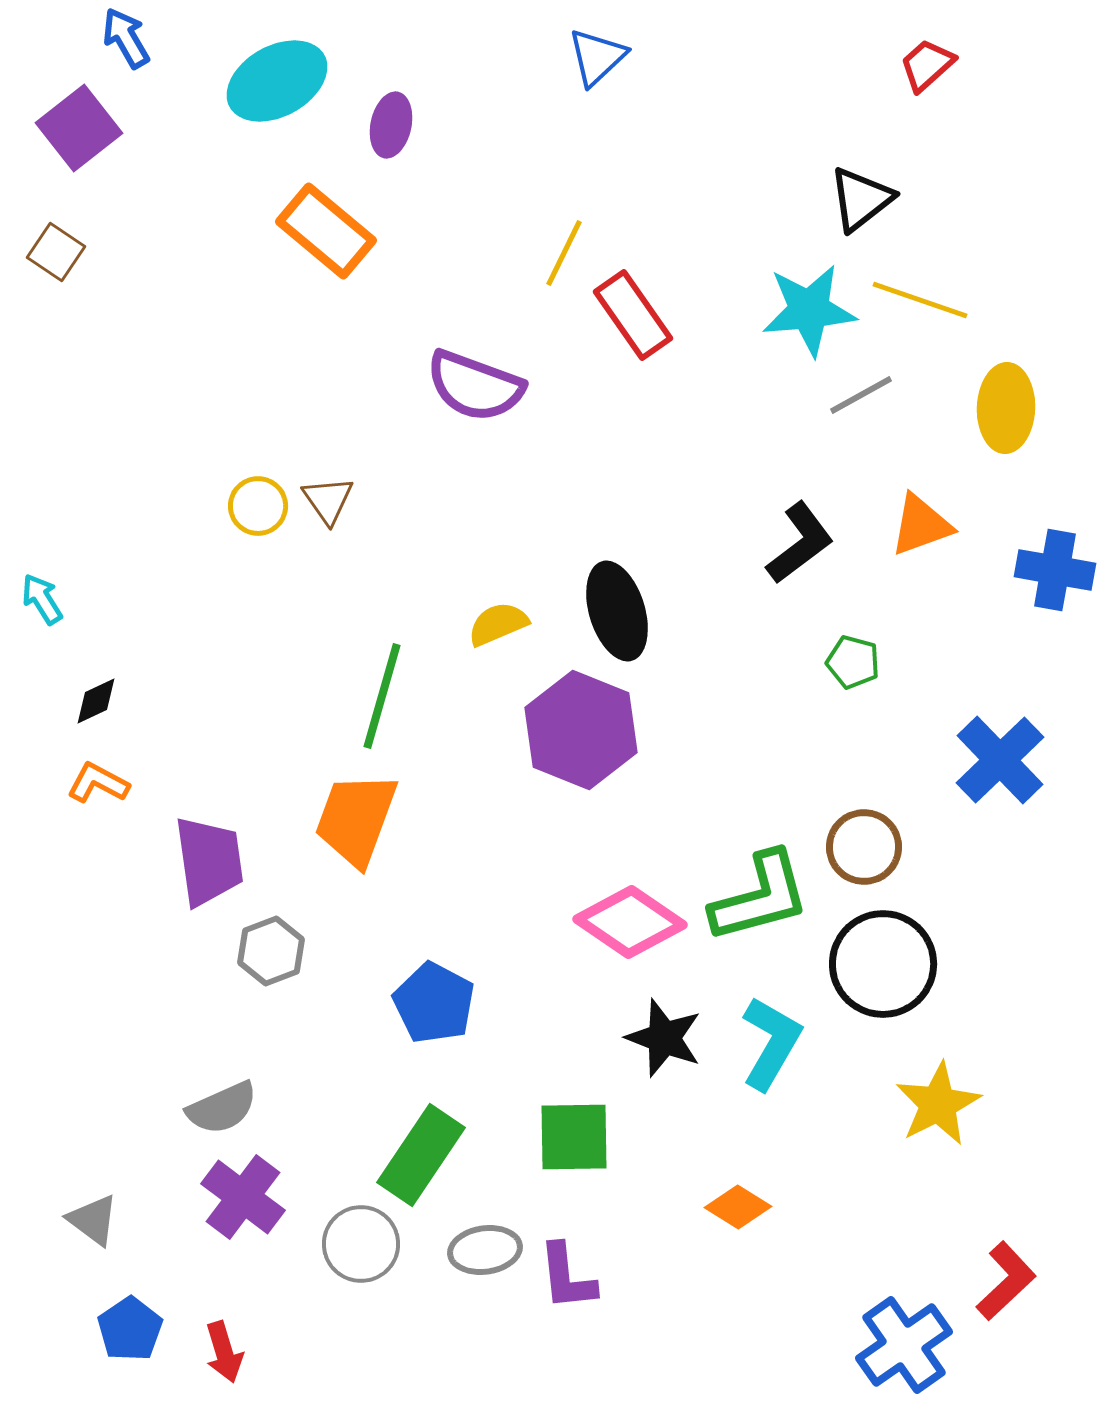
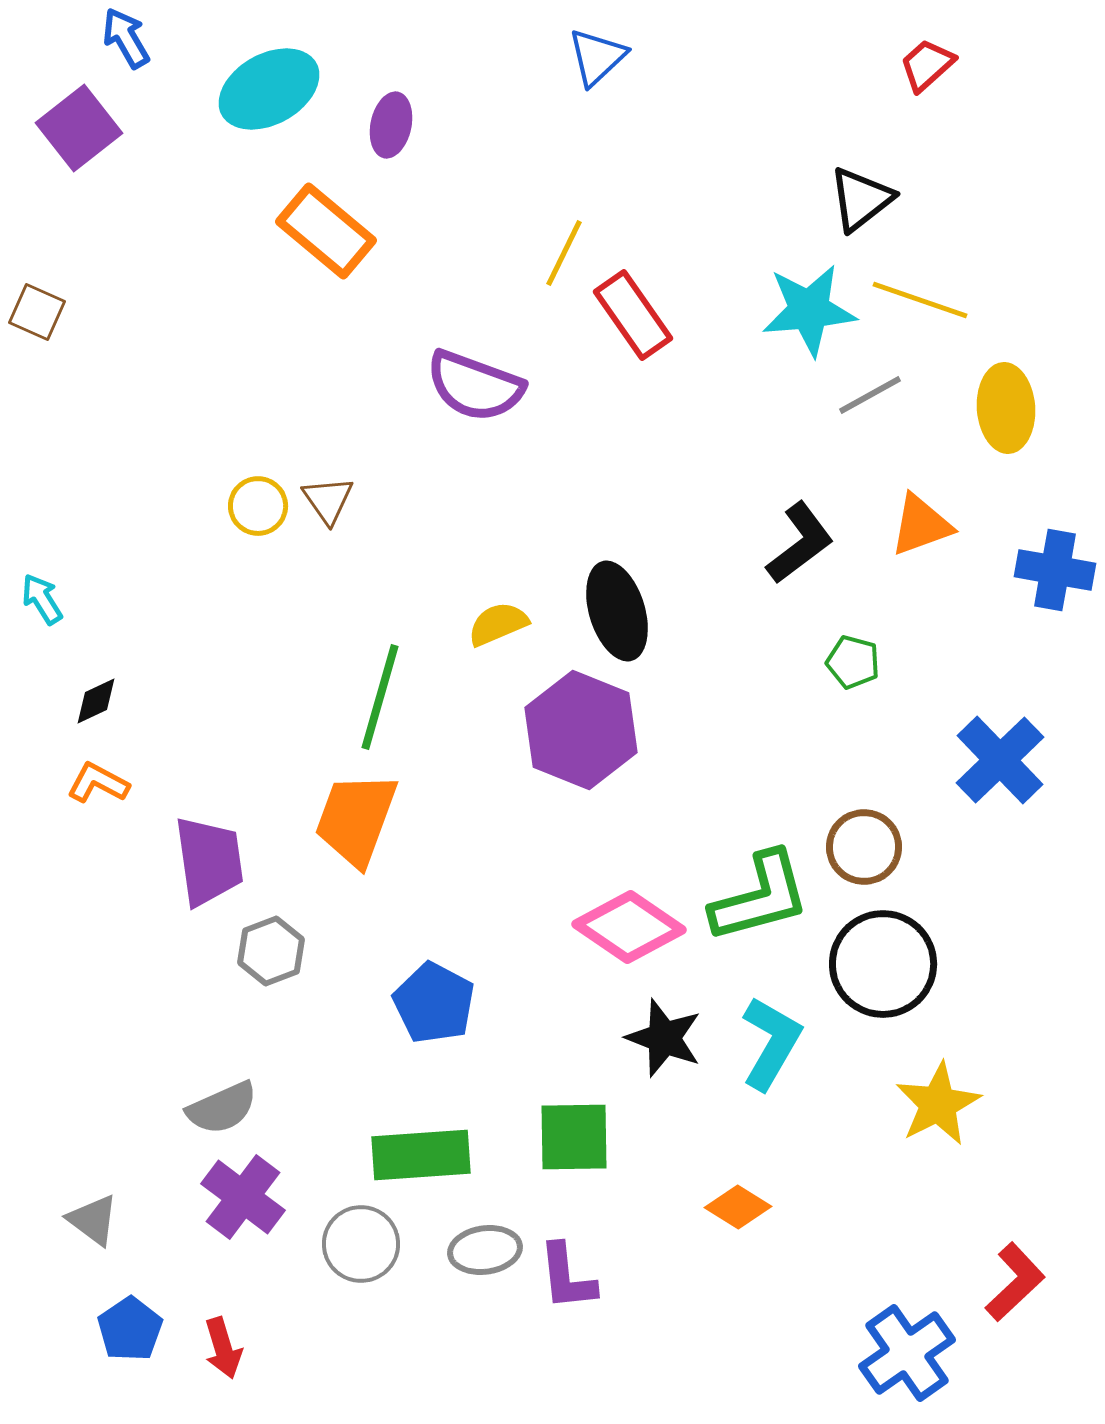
cyan ellipse at (277, 81): moved 8 px left, 8 px down
brown square at (56, 252): moved 19 px left, 60 px down; rotated 10 degrees counterclockwise
gray line at (861, 395): moved 9 px right
yellow ellipse at (1006, 408): rotated 6 degrees counterclockwise
green line at (382, 696): moved 2 px left, 1 px down
pink diamond at (630, 922): moved 1 px left, 5 px down
green rectangle at (421, 1155): rotated 52 degrees clockwise
red L-shape at (1006, 1281): moved 9 px right, 1 px down
blue cross at (904, 1345): moved 3 px right, 8 px down
red arrow at (224, 1352): moved 1 px left, 4 px up
